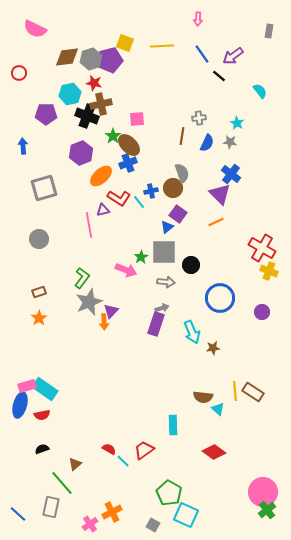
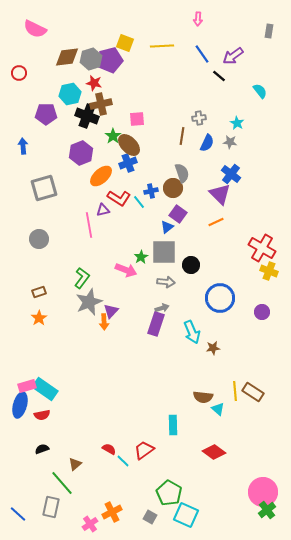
gray square at (153, 525): moved 3 px left, 8 px up
